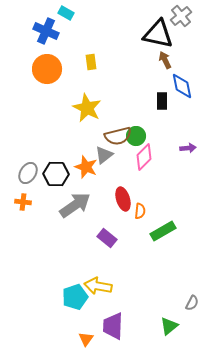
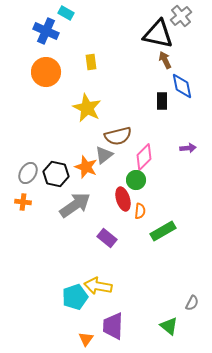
orange circle: moved 1 px left, 3 px down
green circle: moved 44 px down
black hexagon: rotated 10 degrees clockwise
green triangle: rotated 42 degrees counterclockwise
